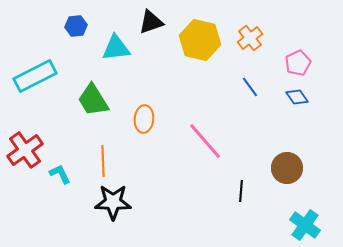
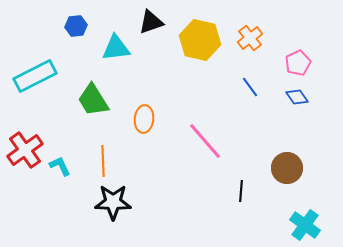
cyan L-shape: moved 8 px up
